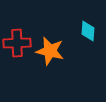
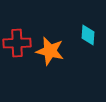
cyan diamond: moved 4 px down
